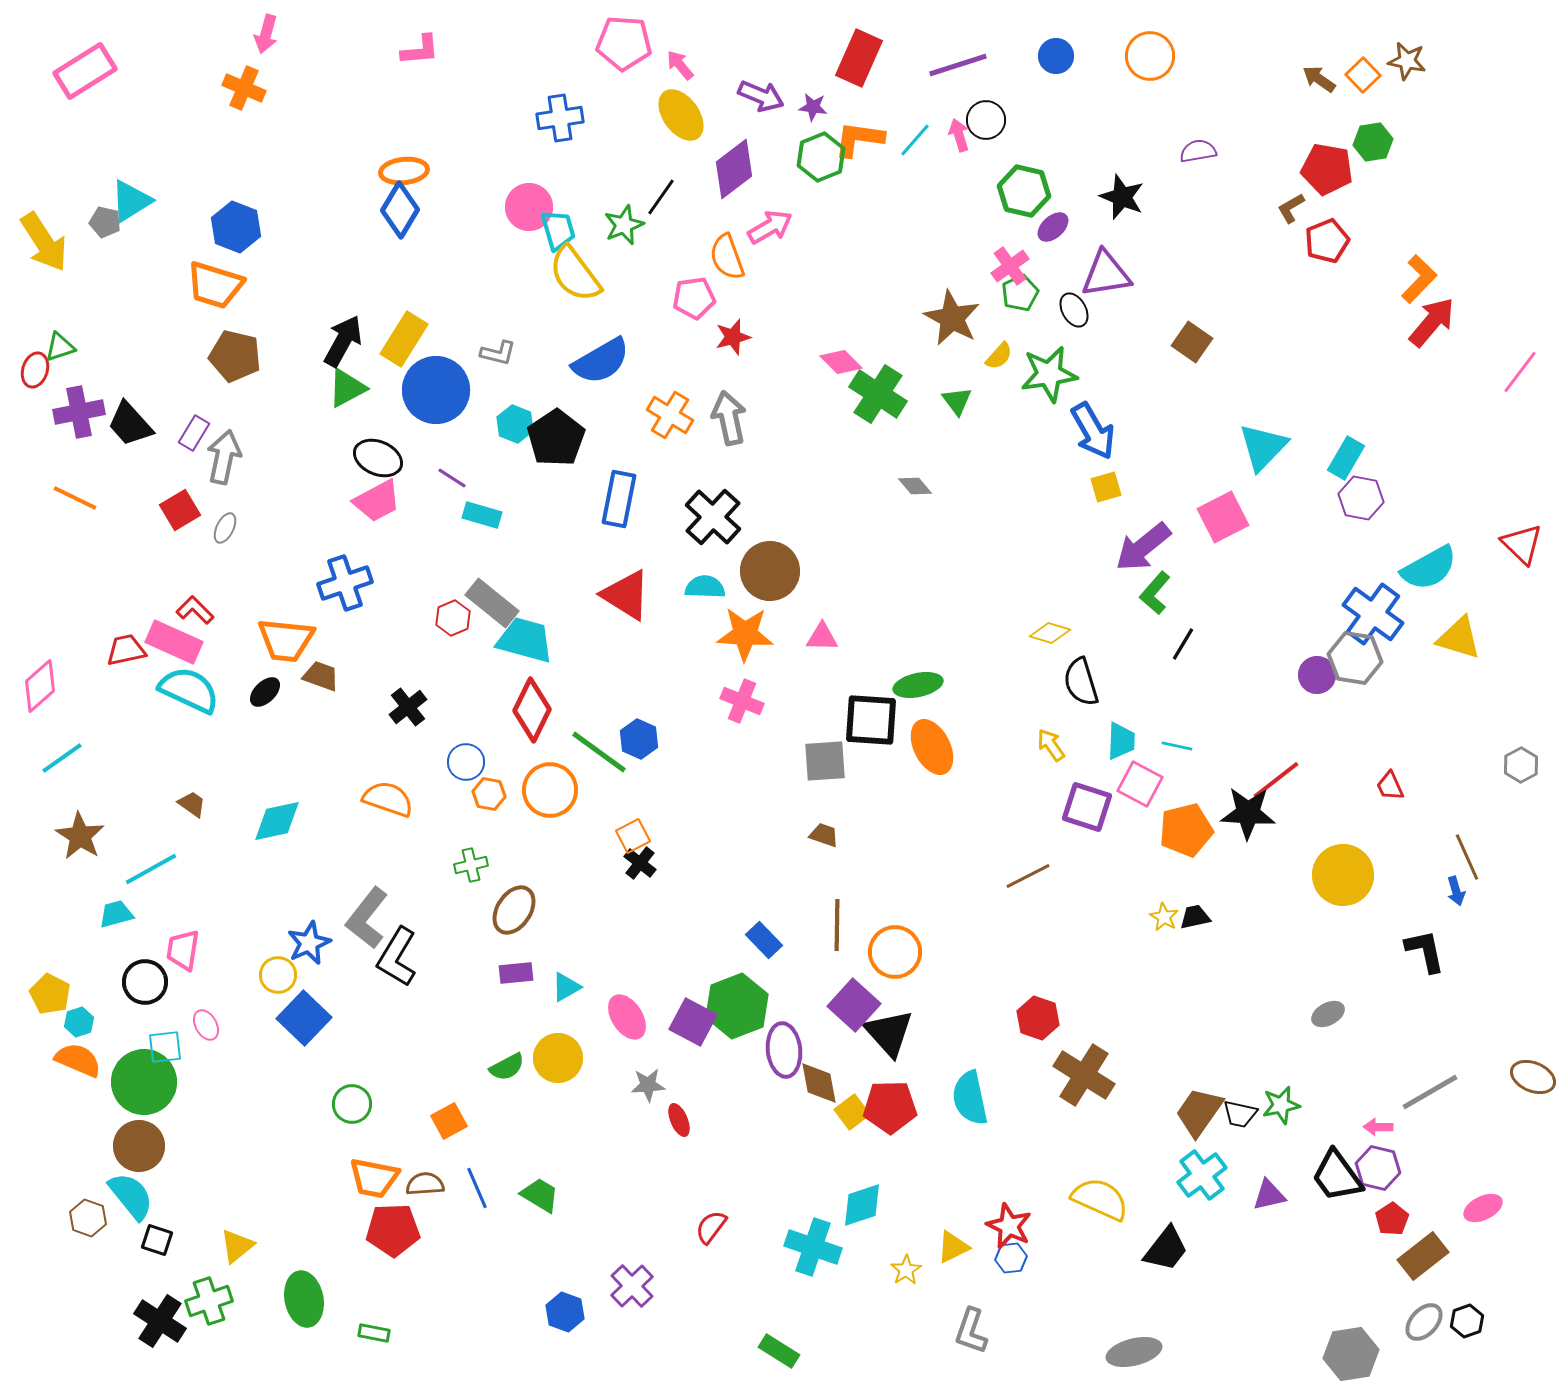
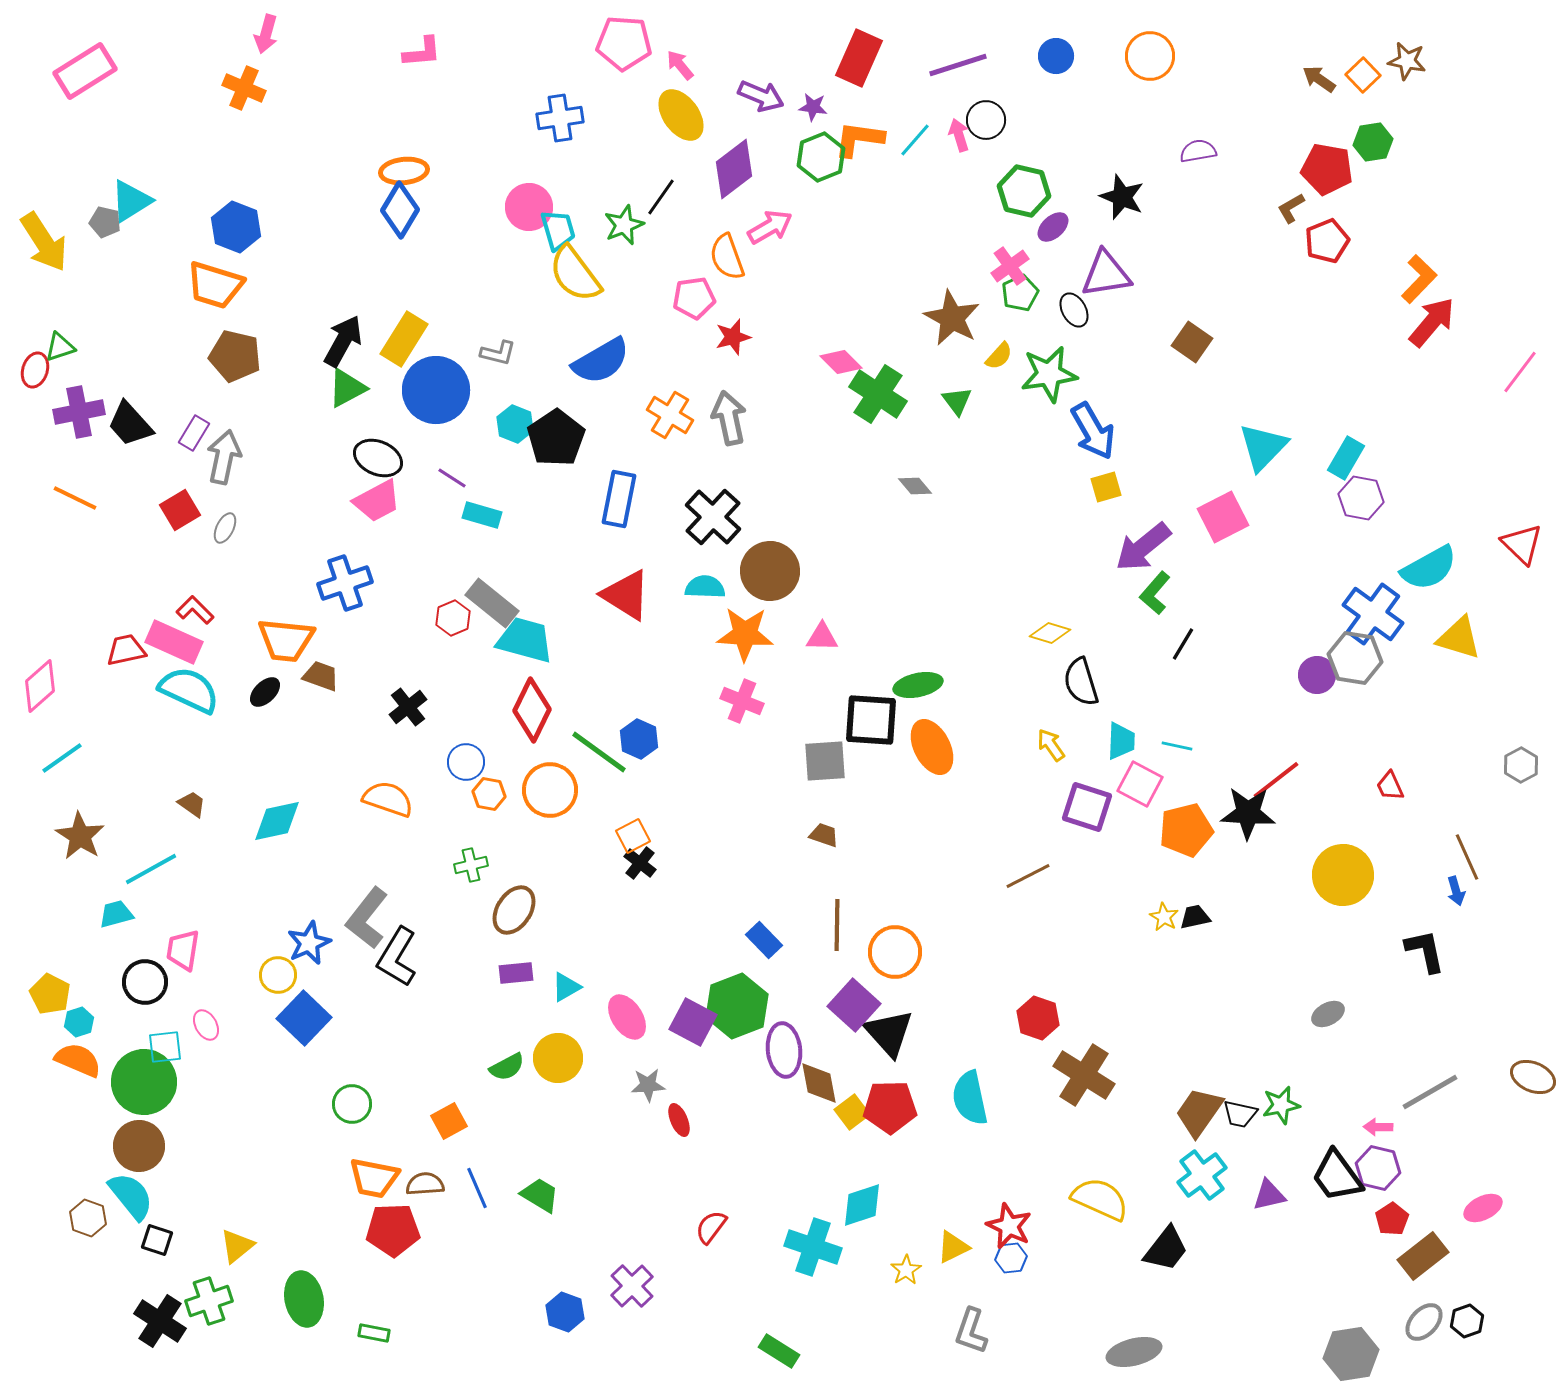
pink L-shape at (420, 50): moved 2 px right, 2 px down
